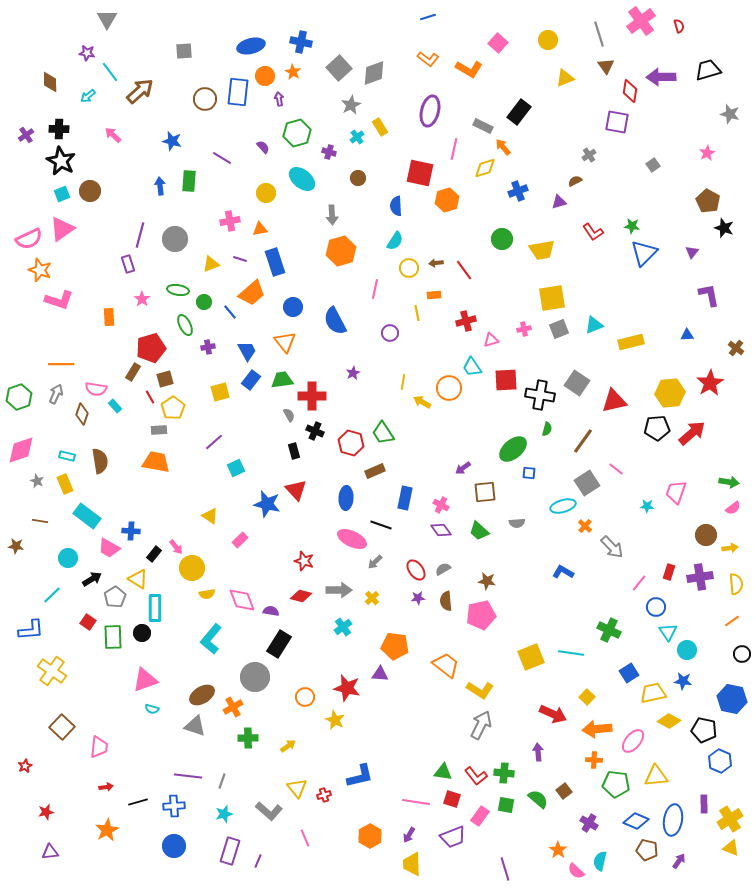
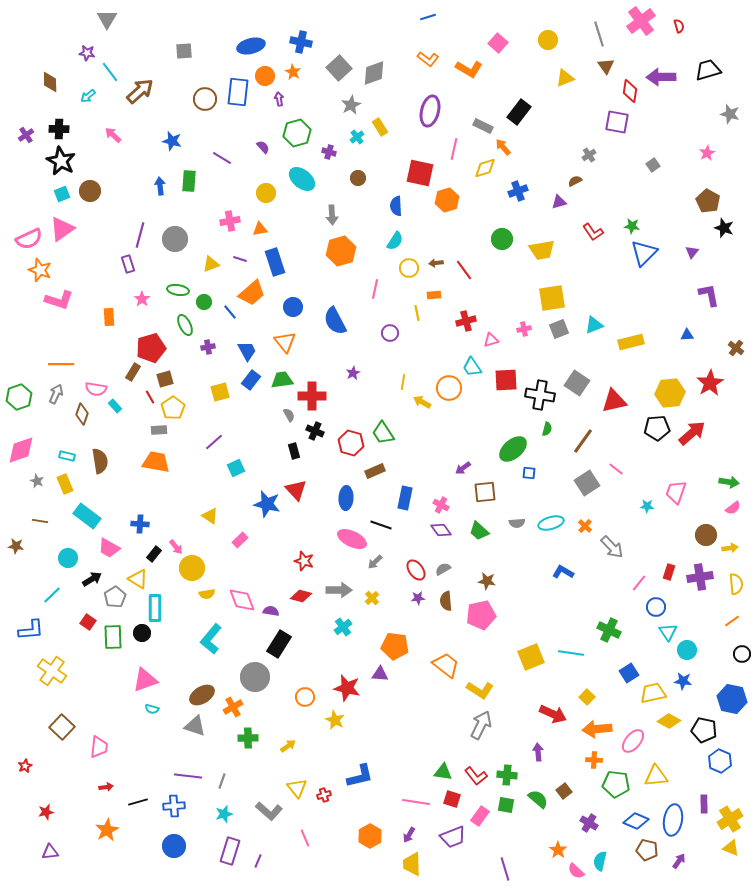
cyan ellipse at (563, 506): moved 12 px left, 17 px down
blue cross at (131, 531): moved 9 px right, 7 px up
green cross at (504, 773): moved 3 px right, 2 px down
